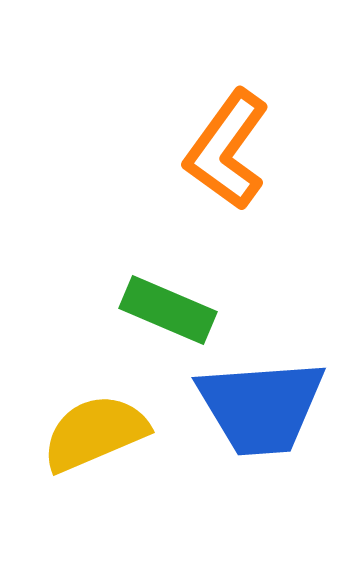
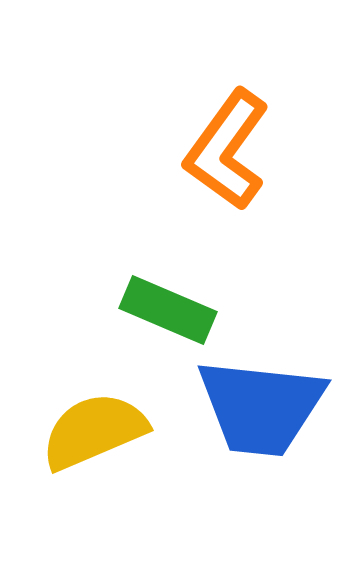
blue trapezoid: rotated 10 degrees clockwise
yellow semicircle: moved 1 px left, 2 px up
